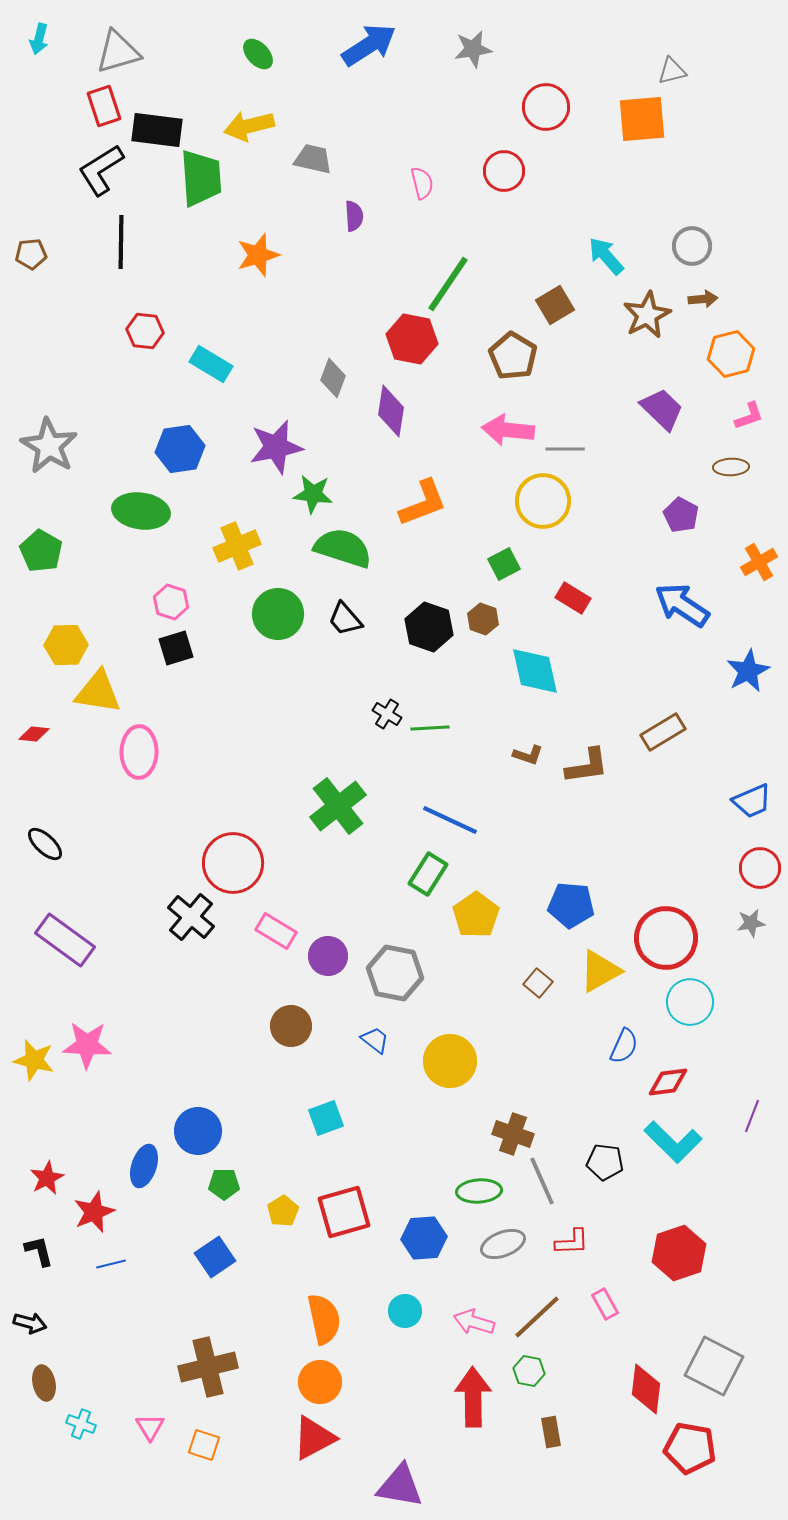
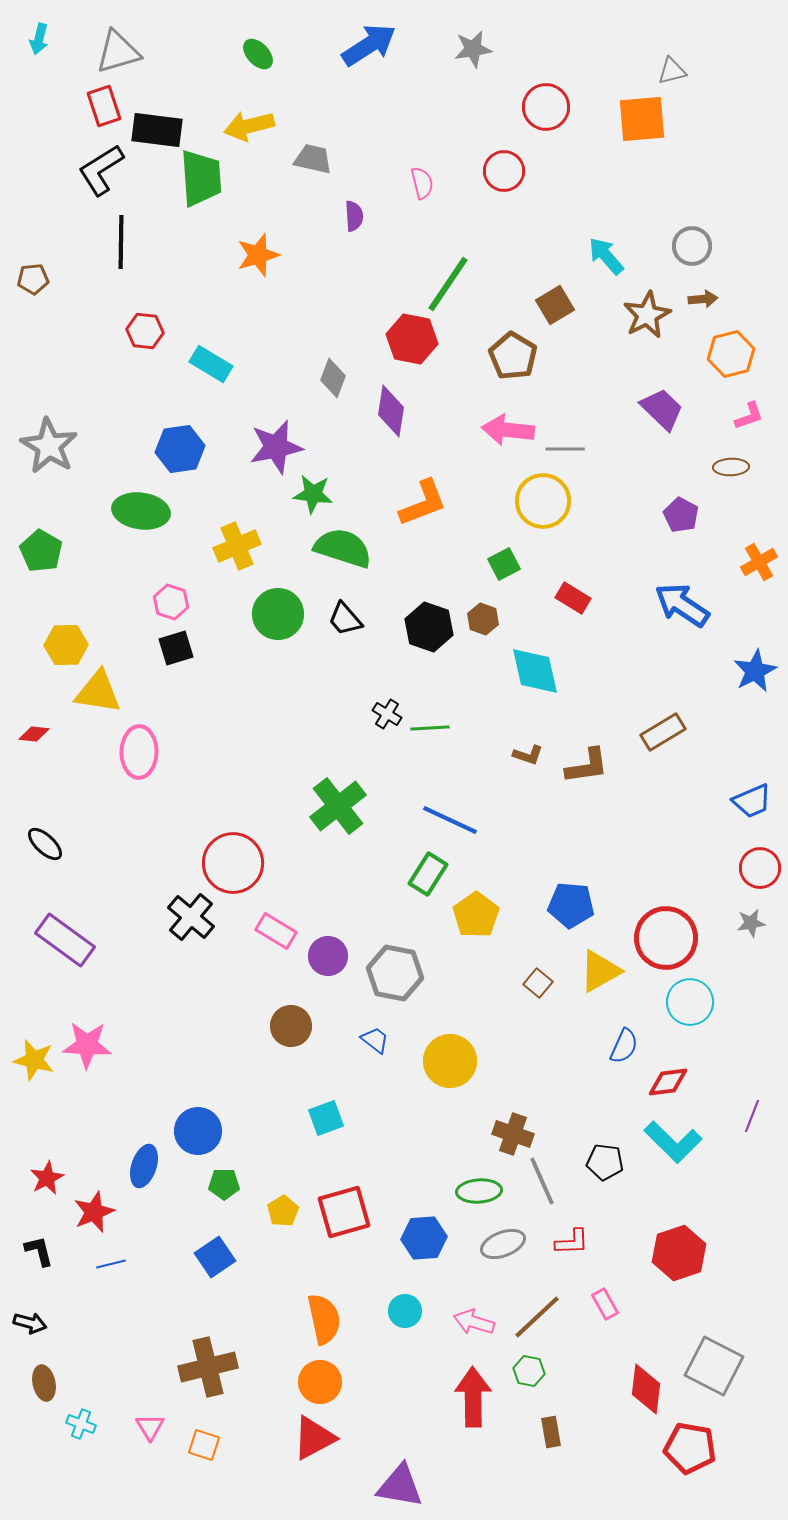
brown pentagon at (31, 254): moved 2 px right, 25 px down
blue star at (748, 671): moved 7 px right
